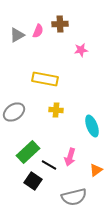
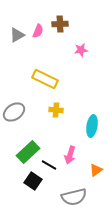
yellow rectangle: rotated 15 degrees clockwise
cyan ellipse: rotated 30 degrees clockwise
pink arrow: moved 2 px up
